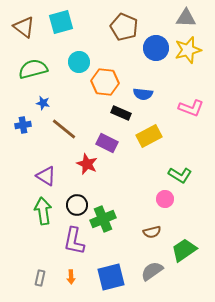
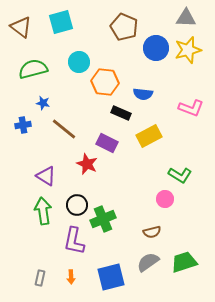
brown triangle: moved 3 px left
green trapezoid: moved 12 px down; rotated 16 degrees clockwise
gray semicircle: moved 4 px left, 9 px up
